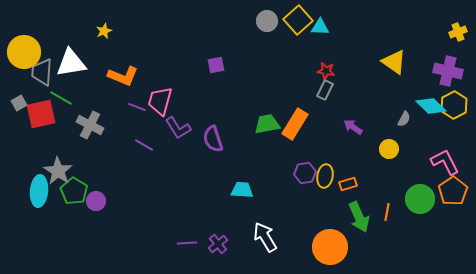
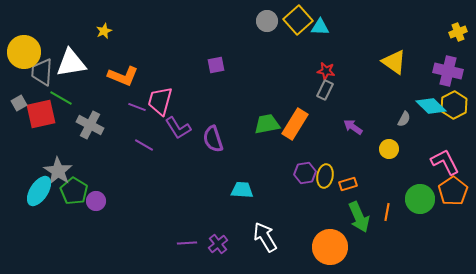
cyan ellipse at (39, 191): rotated 28 degrees clockwise
